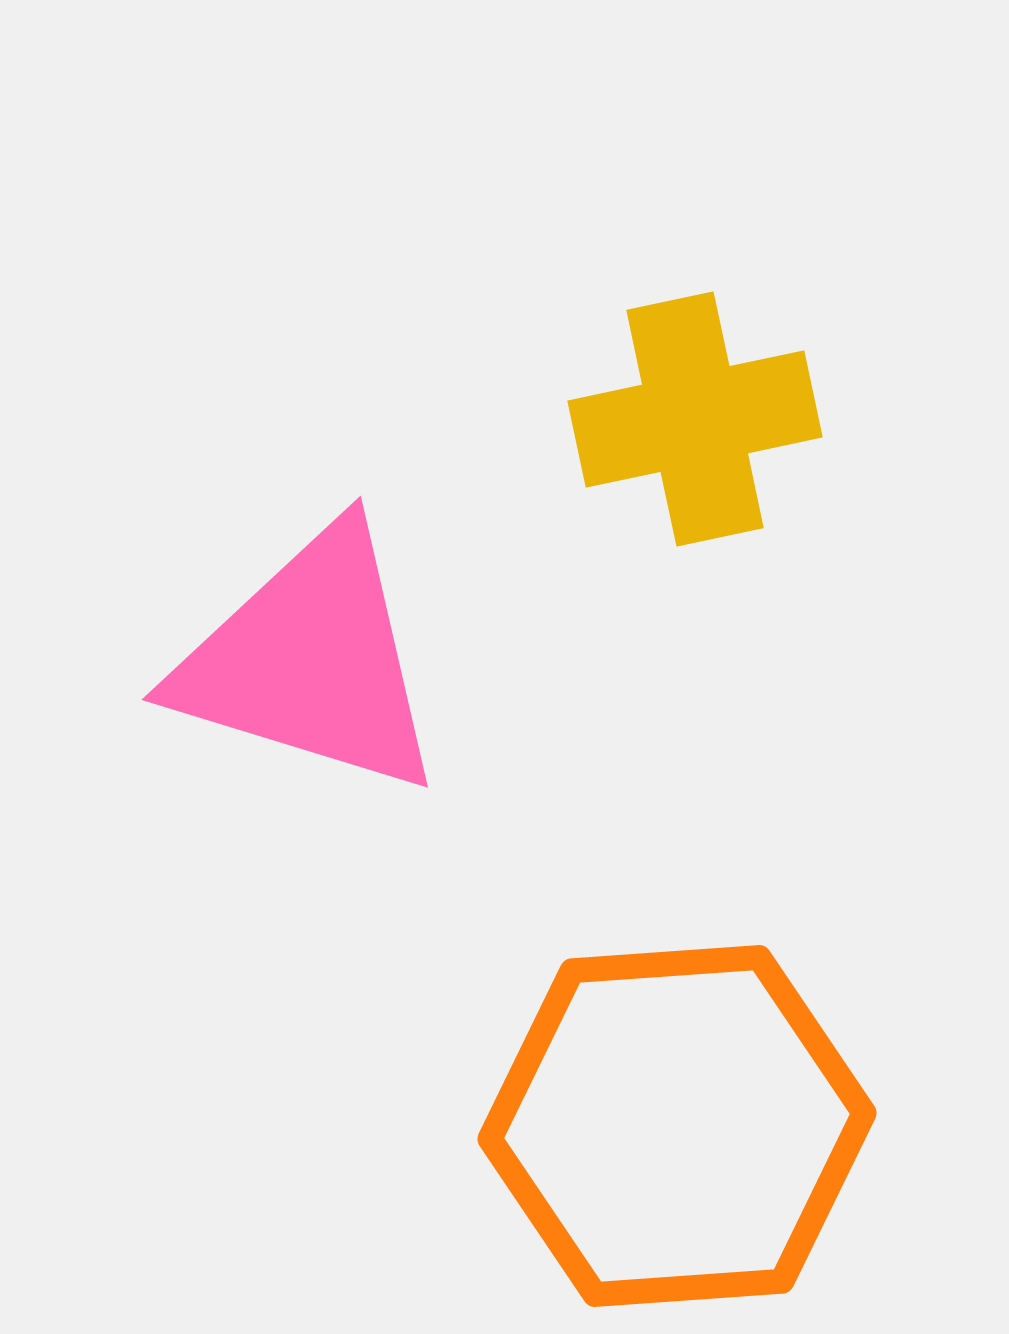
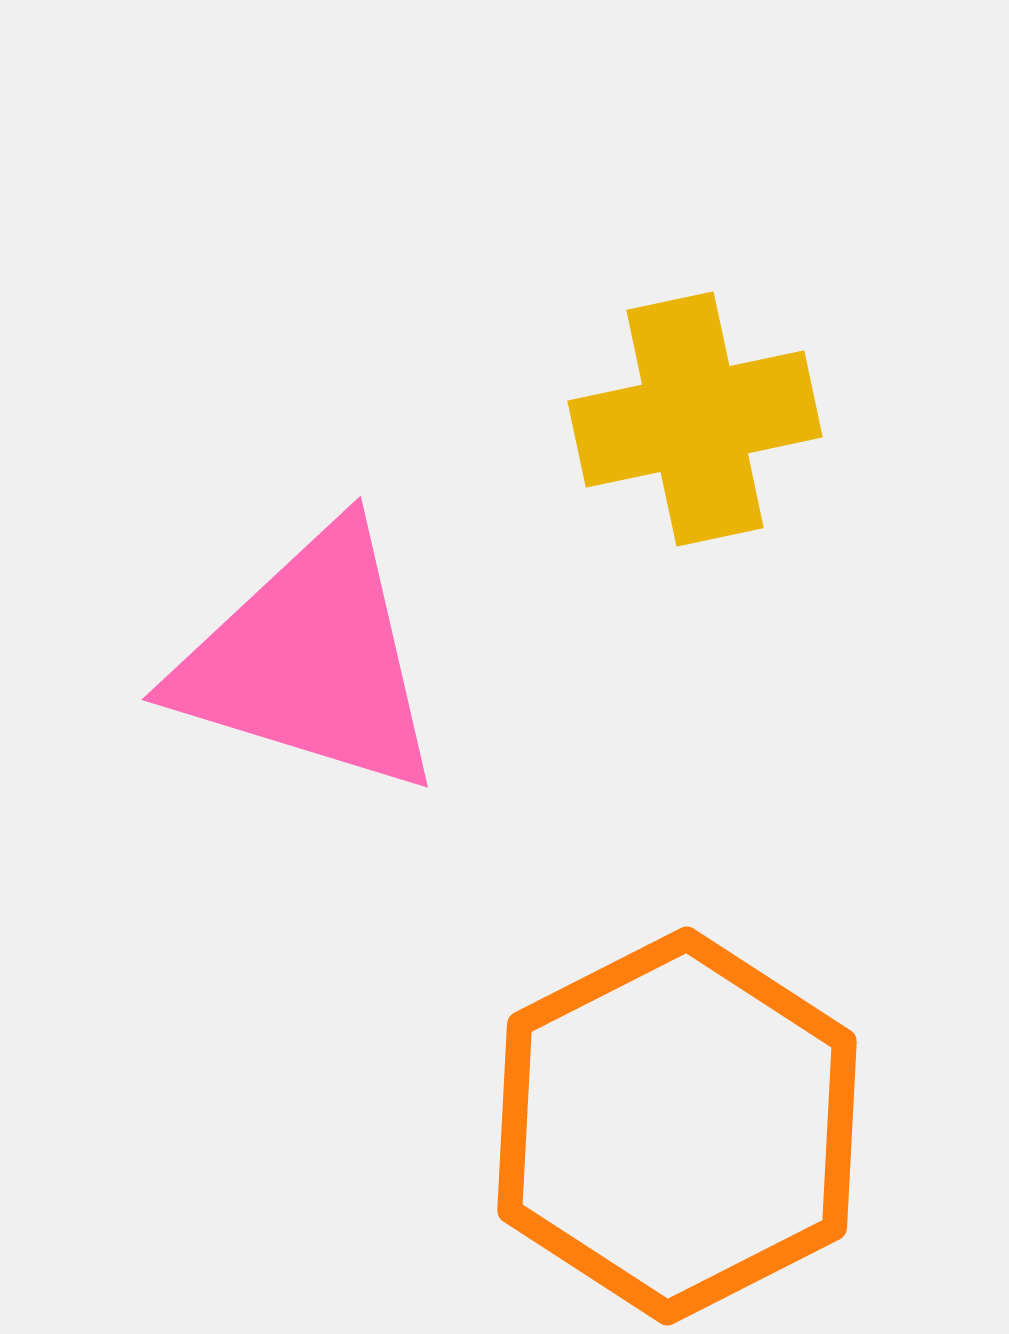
orange hexagon: rotated 23 degrees counterclockwise
